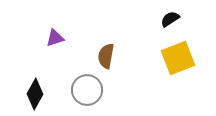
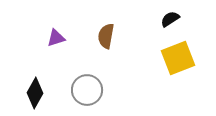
purple triangle: moved 1 px right
brown semicircle: moved 20 px up
black diamond: moved 1 px up
